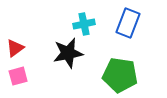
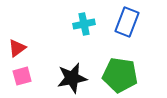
blue rectangle: moved 1 px left, 1 px up
red triangle: moved 2 px right
black star: moved 4 px right, 25 px down
pink square: moved 4 px right
